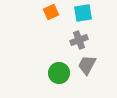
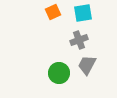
orange square: moved 2 px right
